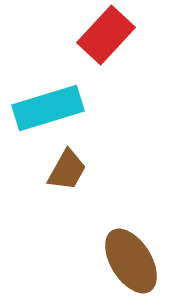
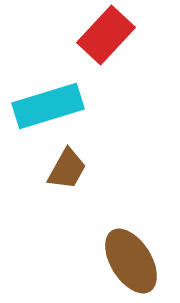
cyan rectangle: moved 2 px up
brown trapezoid: moved 1 px up
